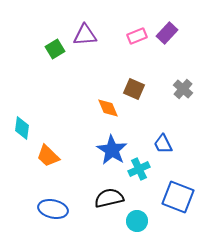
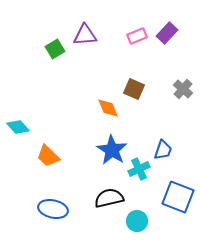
cyan diamond: moved 4 px left, 1 px up; rotated 50 degrees counterclockwise
blue trapezoid: moved 6 px down; rotated 135 degrees counterclockwise
